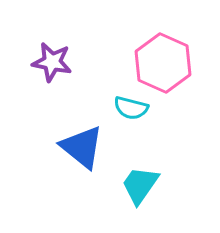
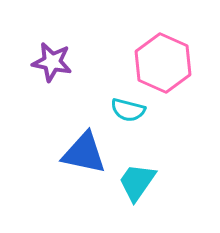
cyan semicircle: moved 3 px left, 2 px down
blue triangle: moved 2 px right, 6 px down; rotated 27 degrees counterclockwise
cyan trapezoid: moved 3 px left, 3 px up
